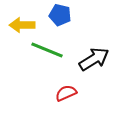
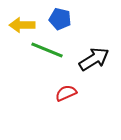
blue pentagon: moved 4 px down
